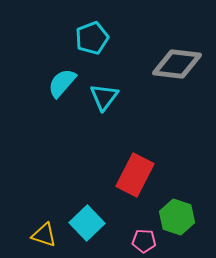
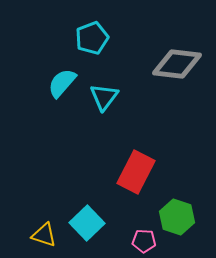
red rectangle: moved 1 px right, 3 px up
